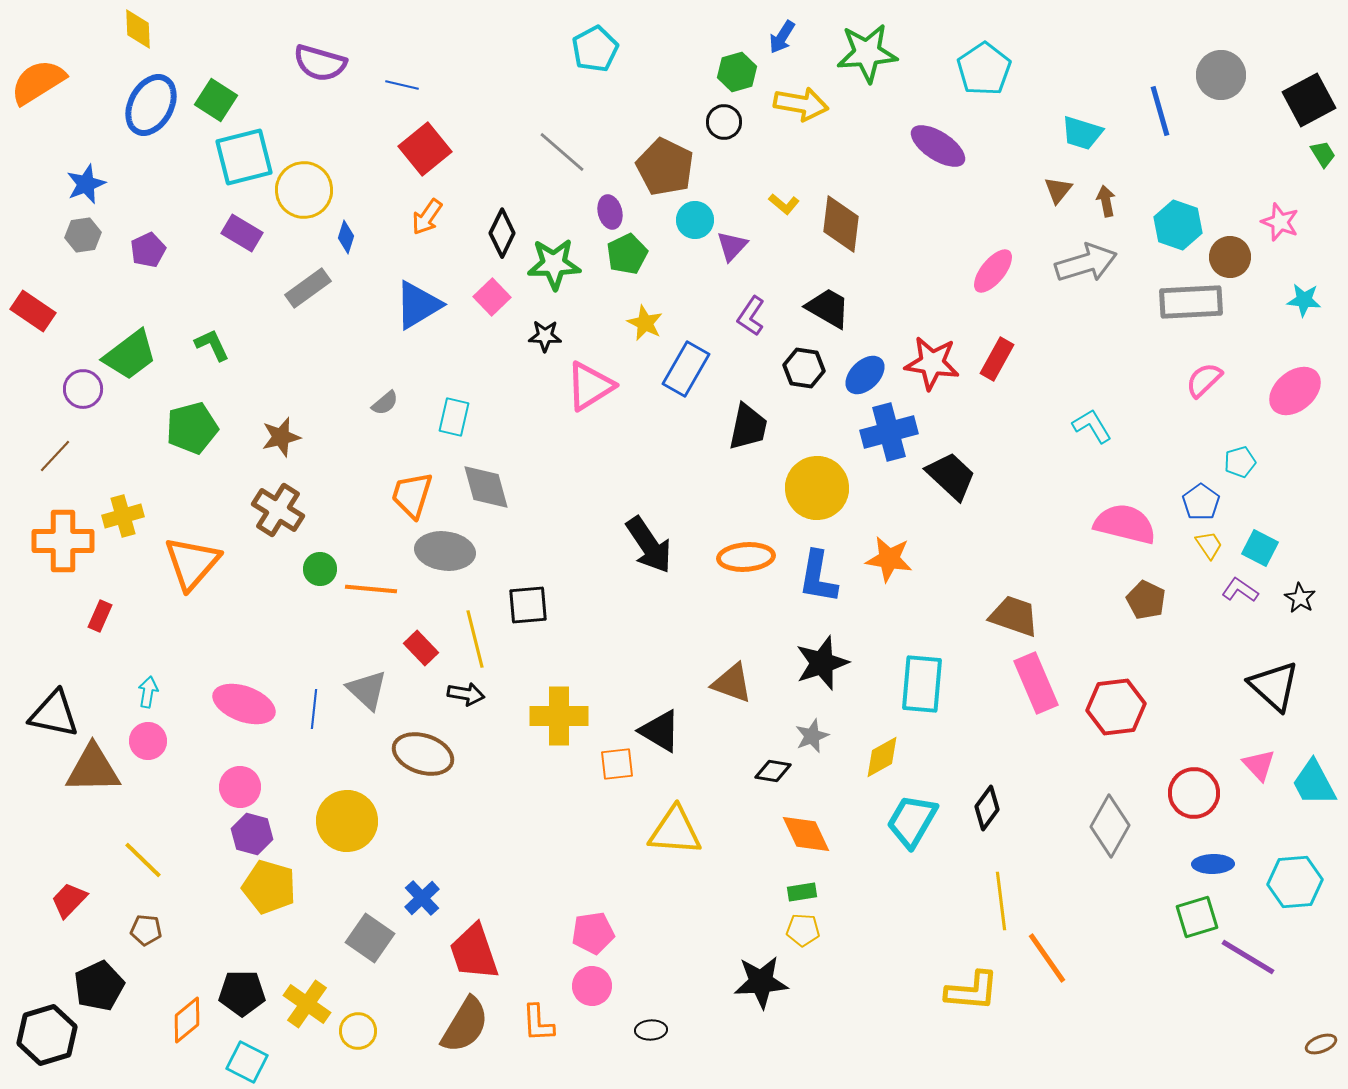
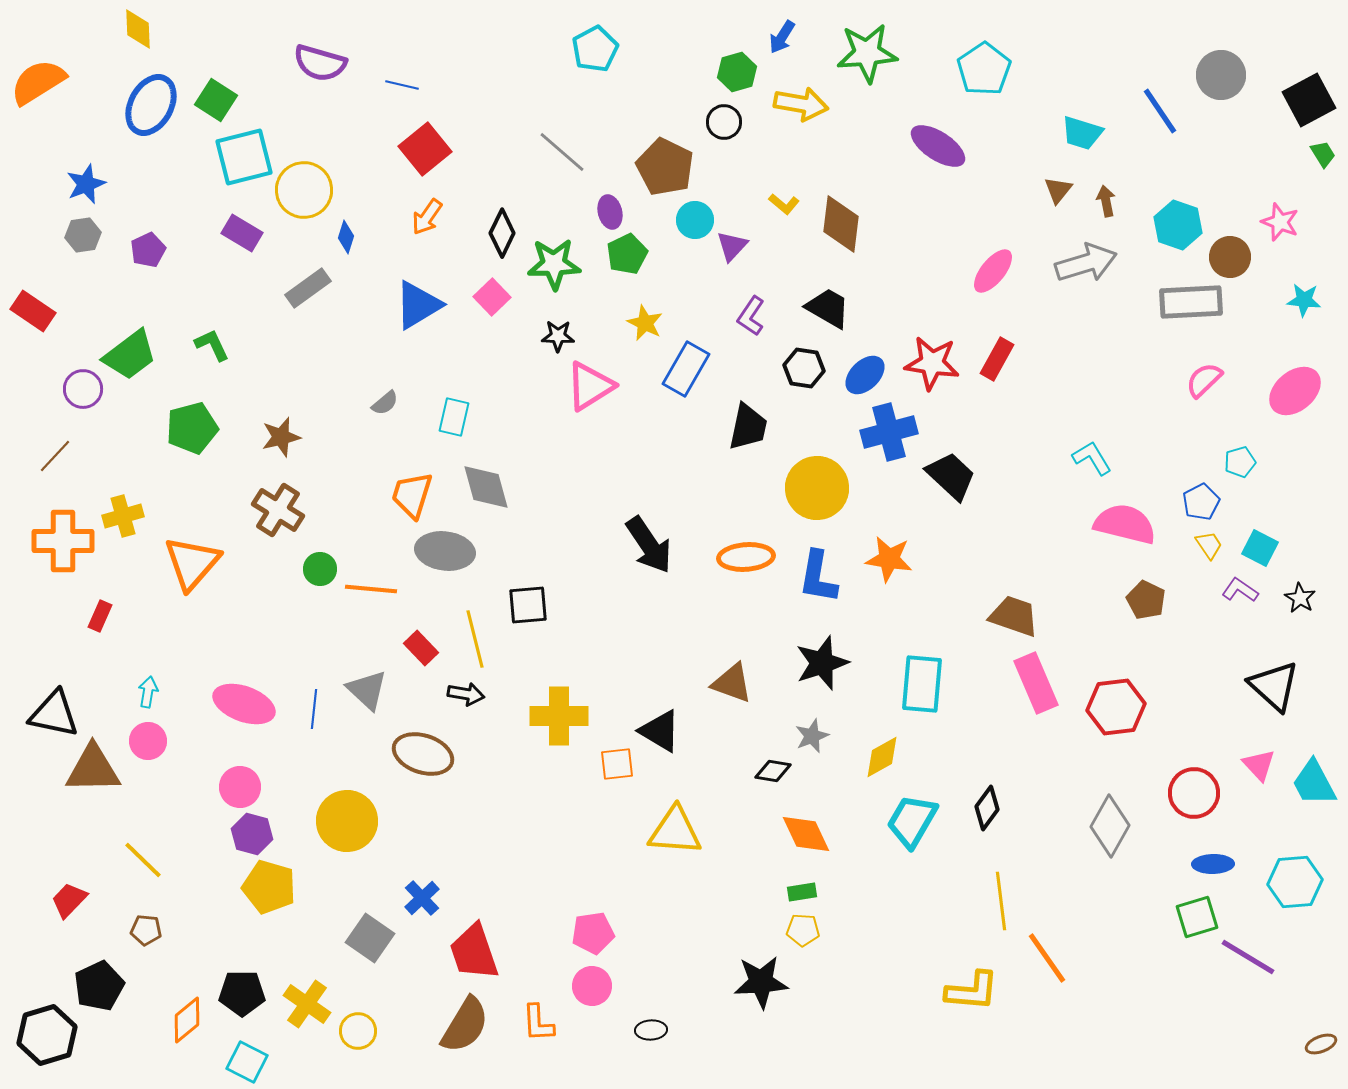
blue line at (1160, 111): rotated 18 degrees counterclockwise
black star at (545, 336): moved 13 px right
cyan L-shape at (1092, 426): moved 32 px down
blue pentagon at (1201, 502): rotated 9 degrees clockwise
